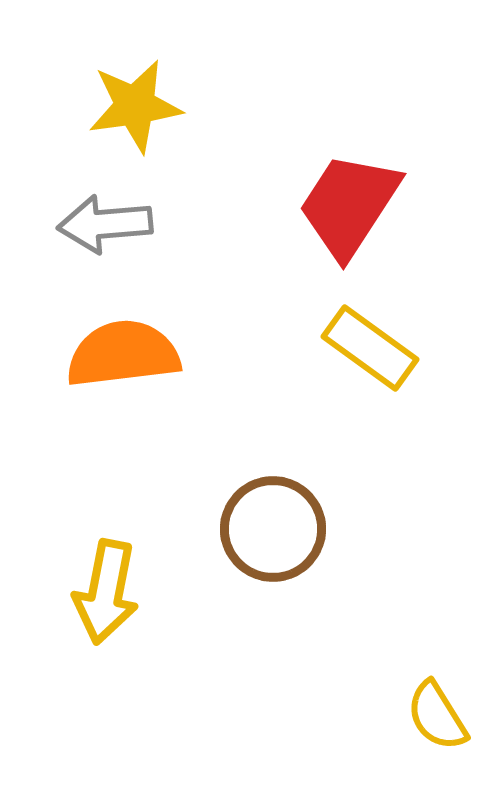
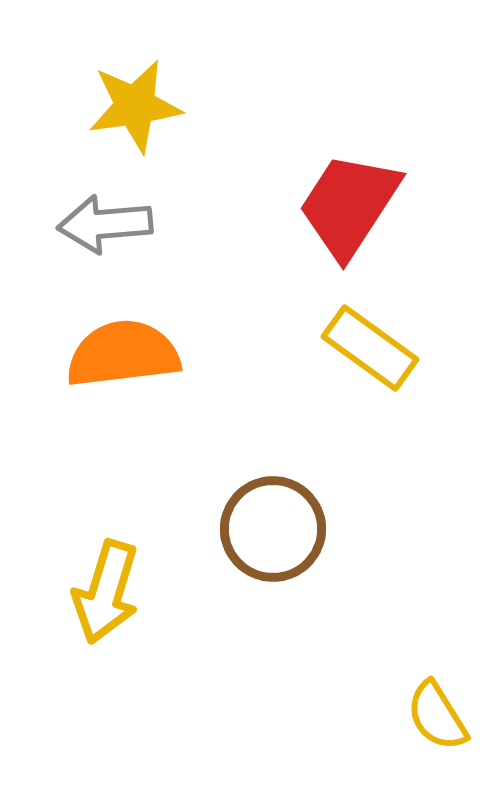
yellow arrow: rotated 6 degrees clockwise
